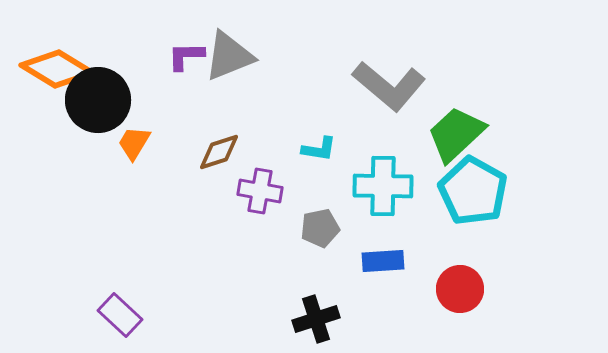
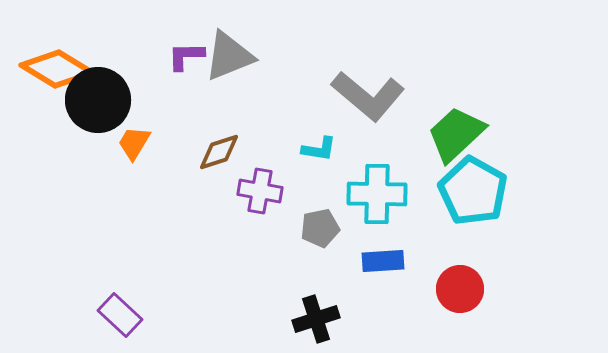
gray L-shape: moved 21 px left, 10 px down
cyan cross: moved 6 px left, 8 px down
